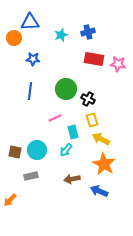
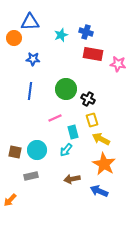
blue cross: moved 2 px left; rotated 32 degrees clockwise
red rectangle: moved 1 px left, 5 px up
